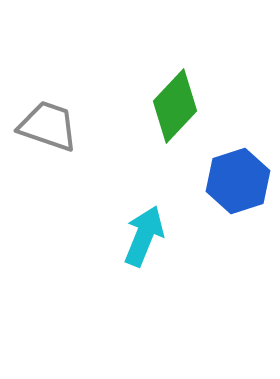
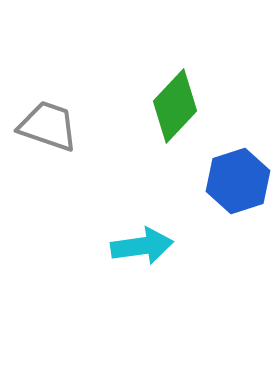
cyan arrow: moved 2 px left, 10 px down; rotated 60 degrees clockwise
